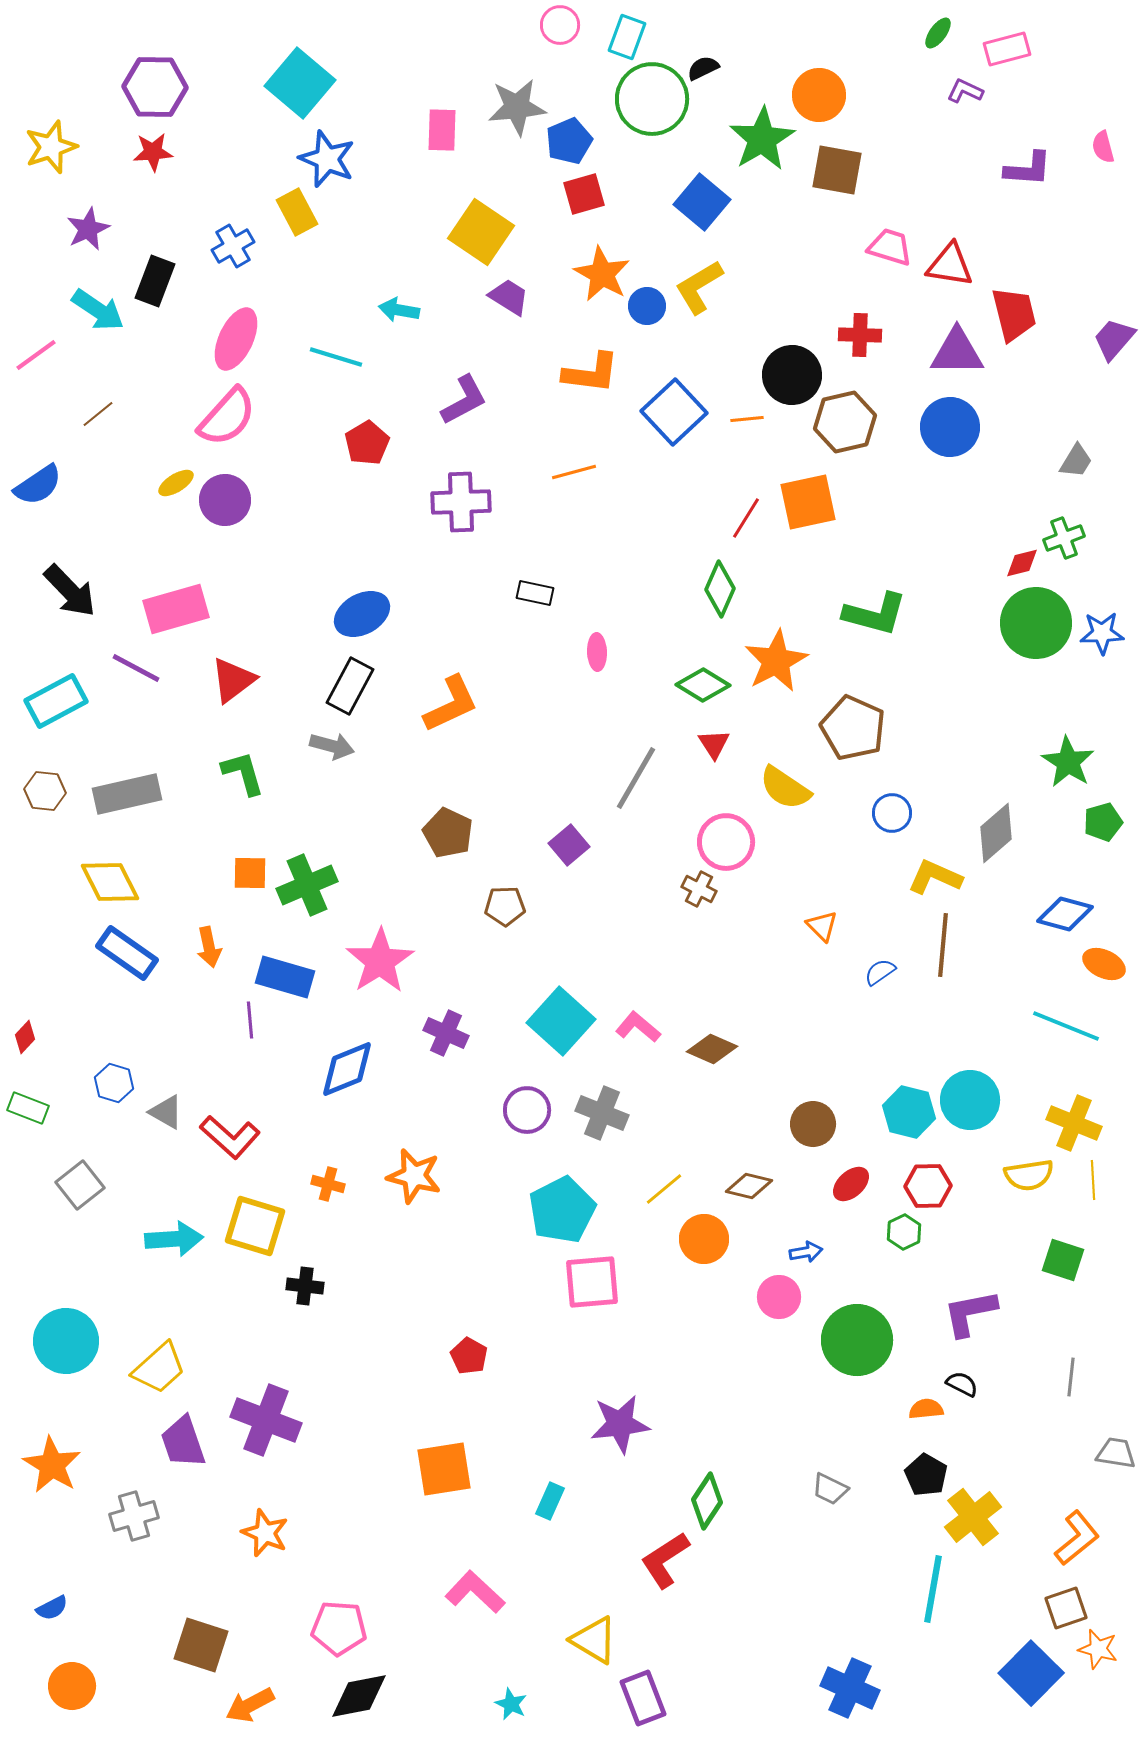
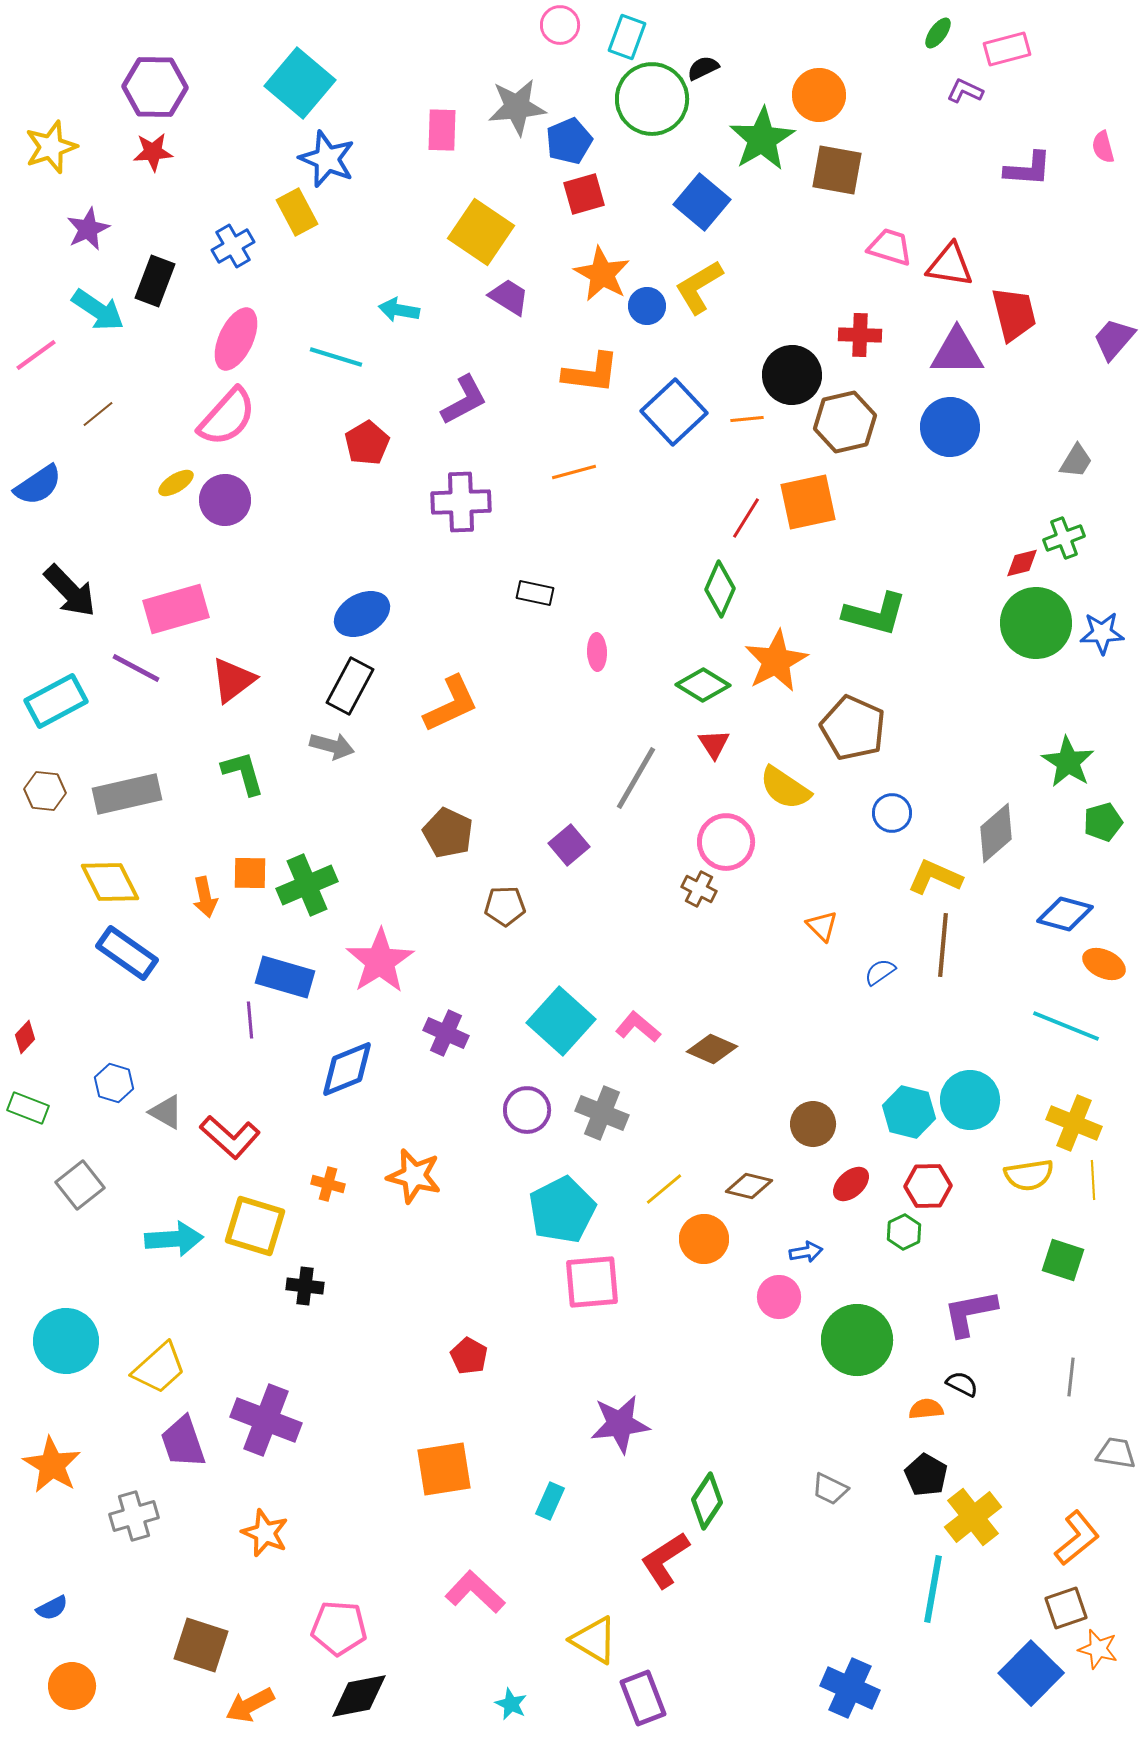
orange arrow at (209, 947): moved 4 px left, 50 px up
